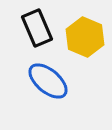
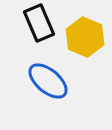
black rectangle: moved 2 px right, 5 px up
